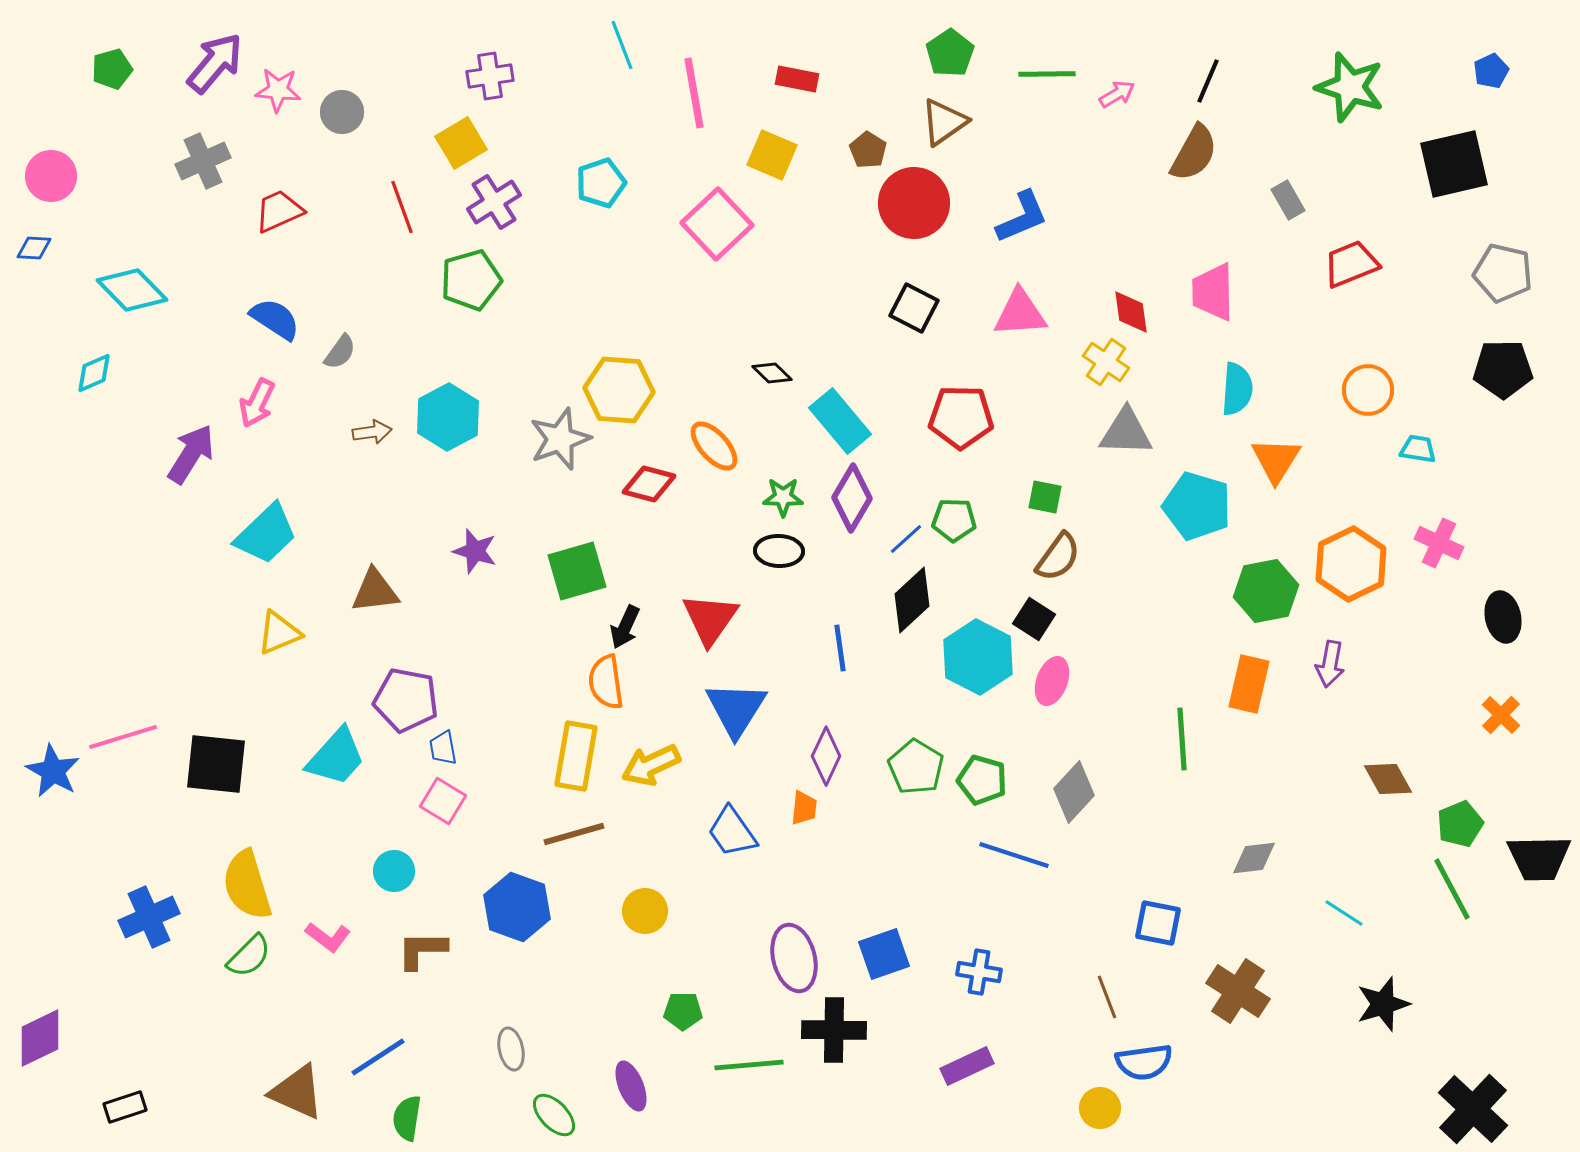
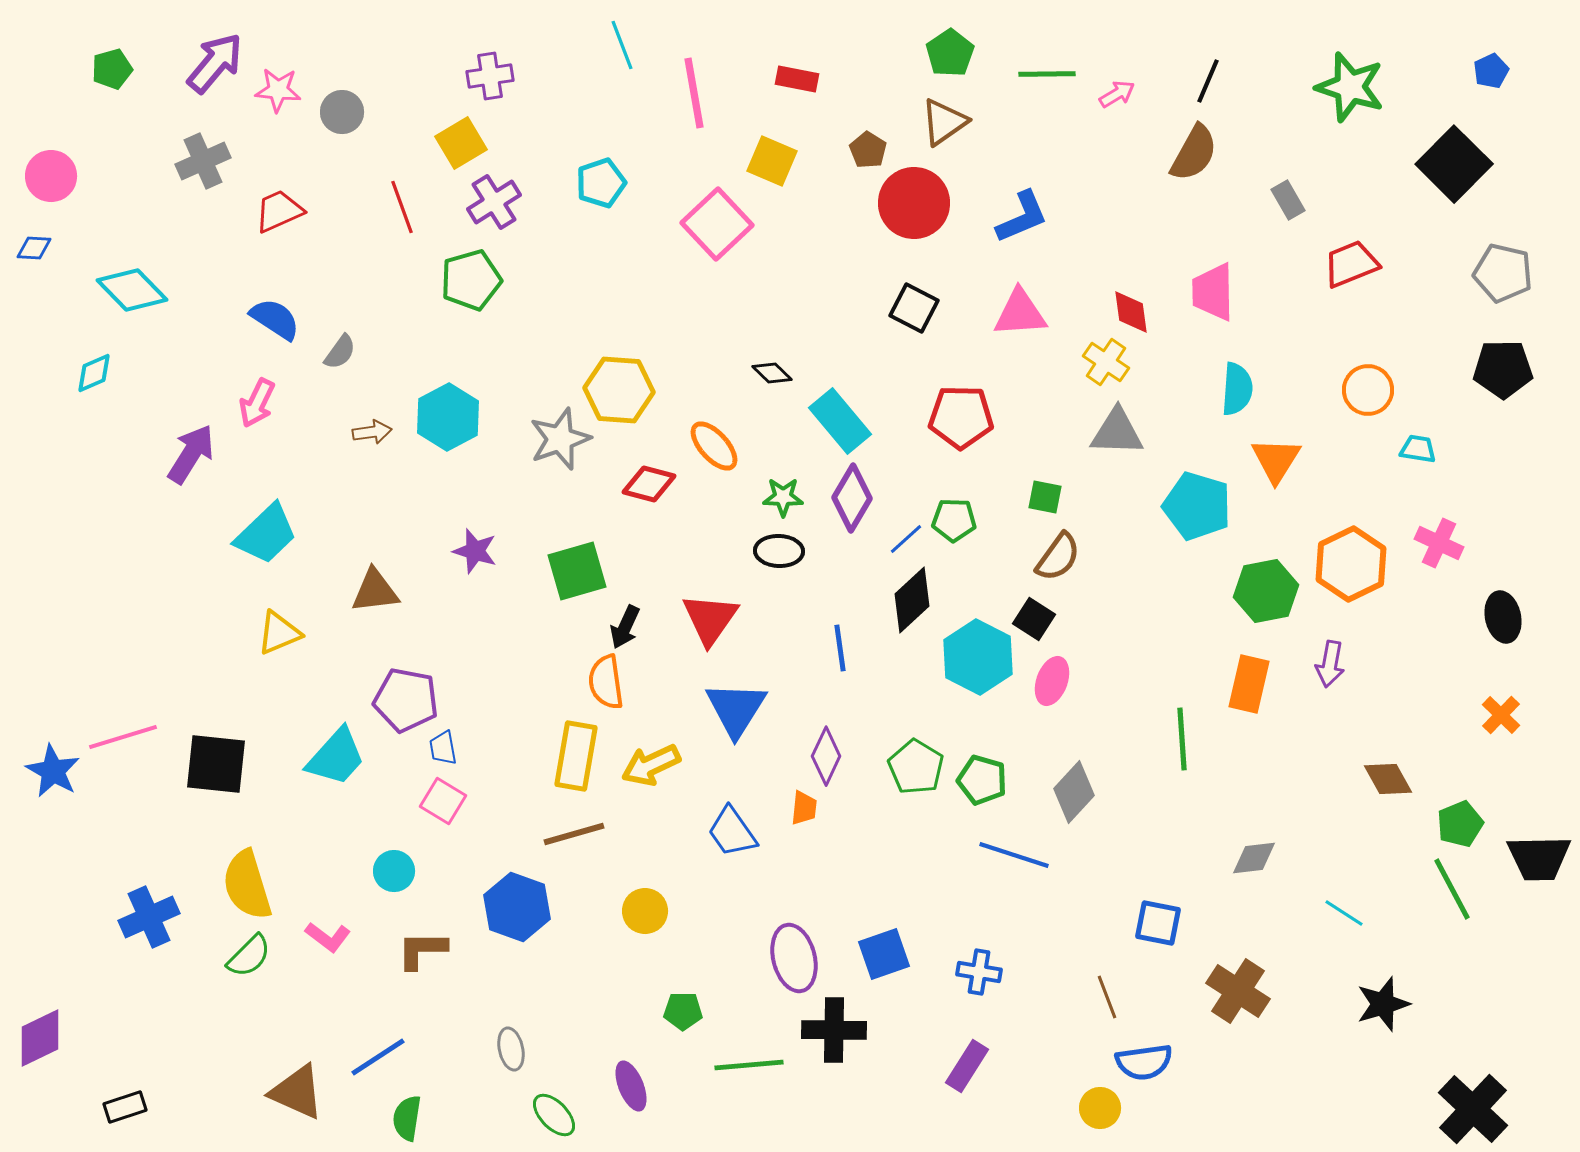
yellow square at (772, 155): moved 6 px down
black square at (1454, 164): rotated 32 degrees counterclockwise
gray triangle at (1126, 432): moved 9 px left
purple rectangle at (967, 1066): rotated 33 degrees counterclockwise
